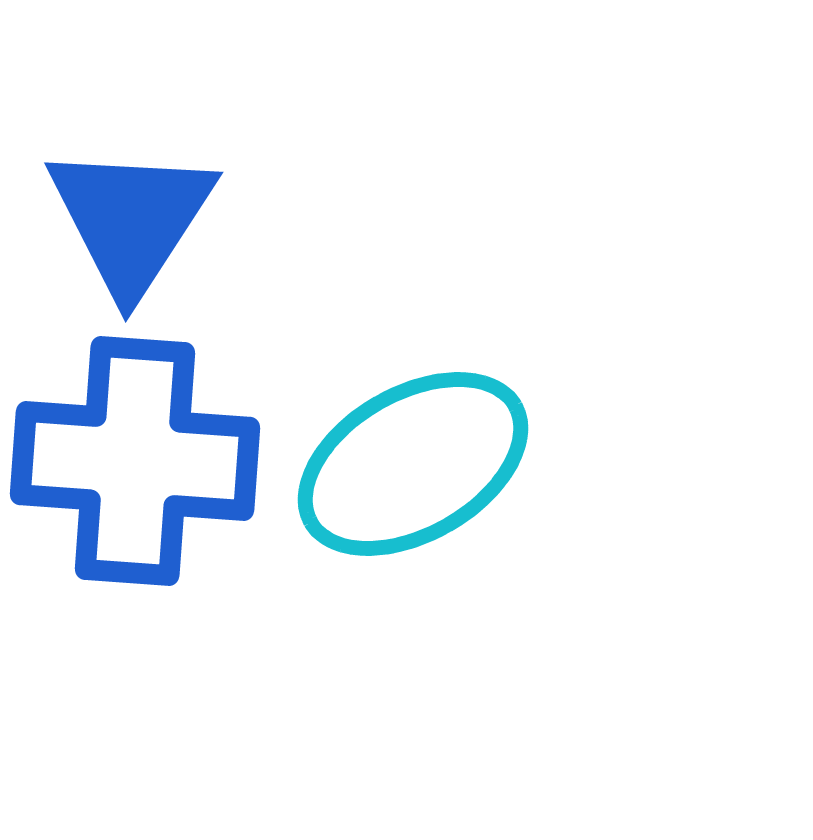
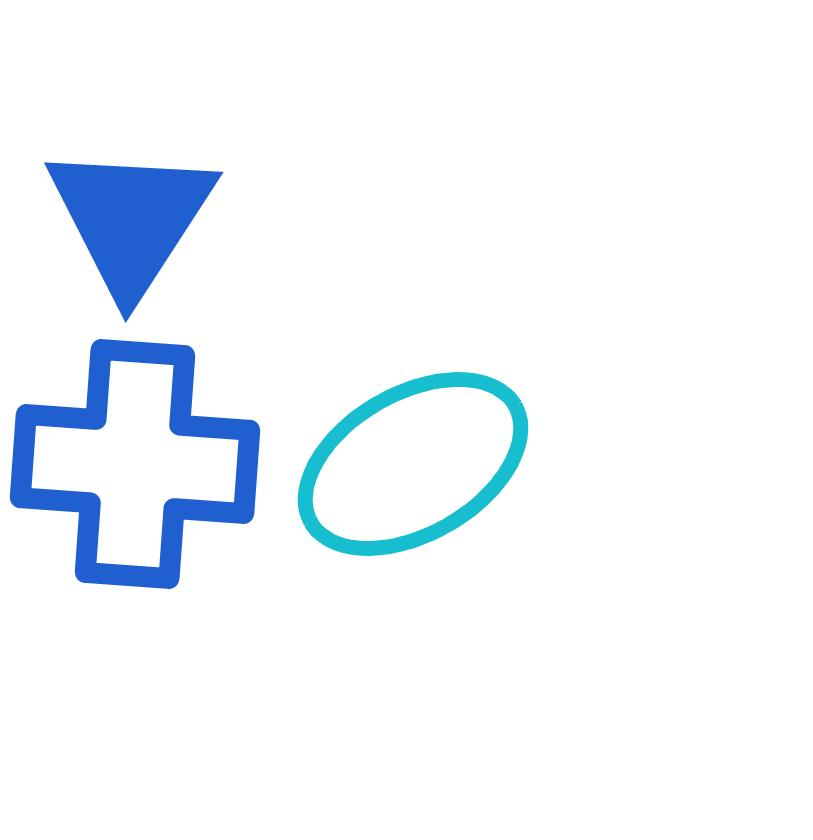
blue cross: moved 3 px down
